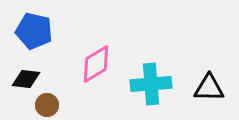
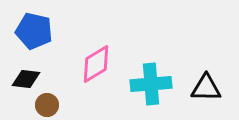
black triangle: moved 3 px left
